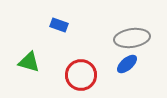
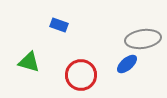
gray ellipse: moved 11 px right, 1 px down
